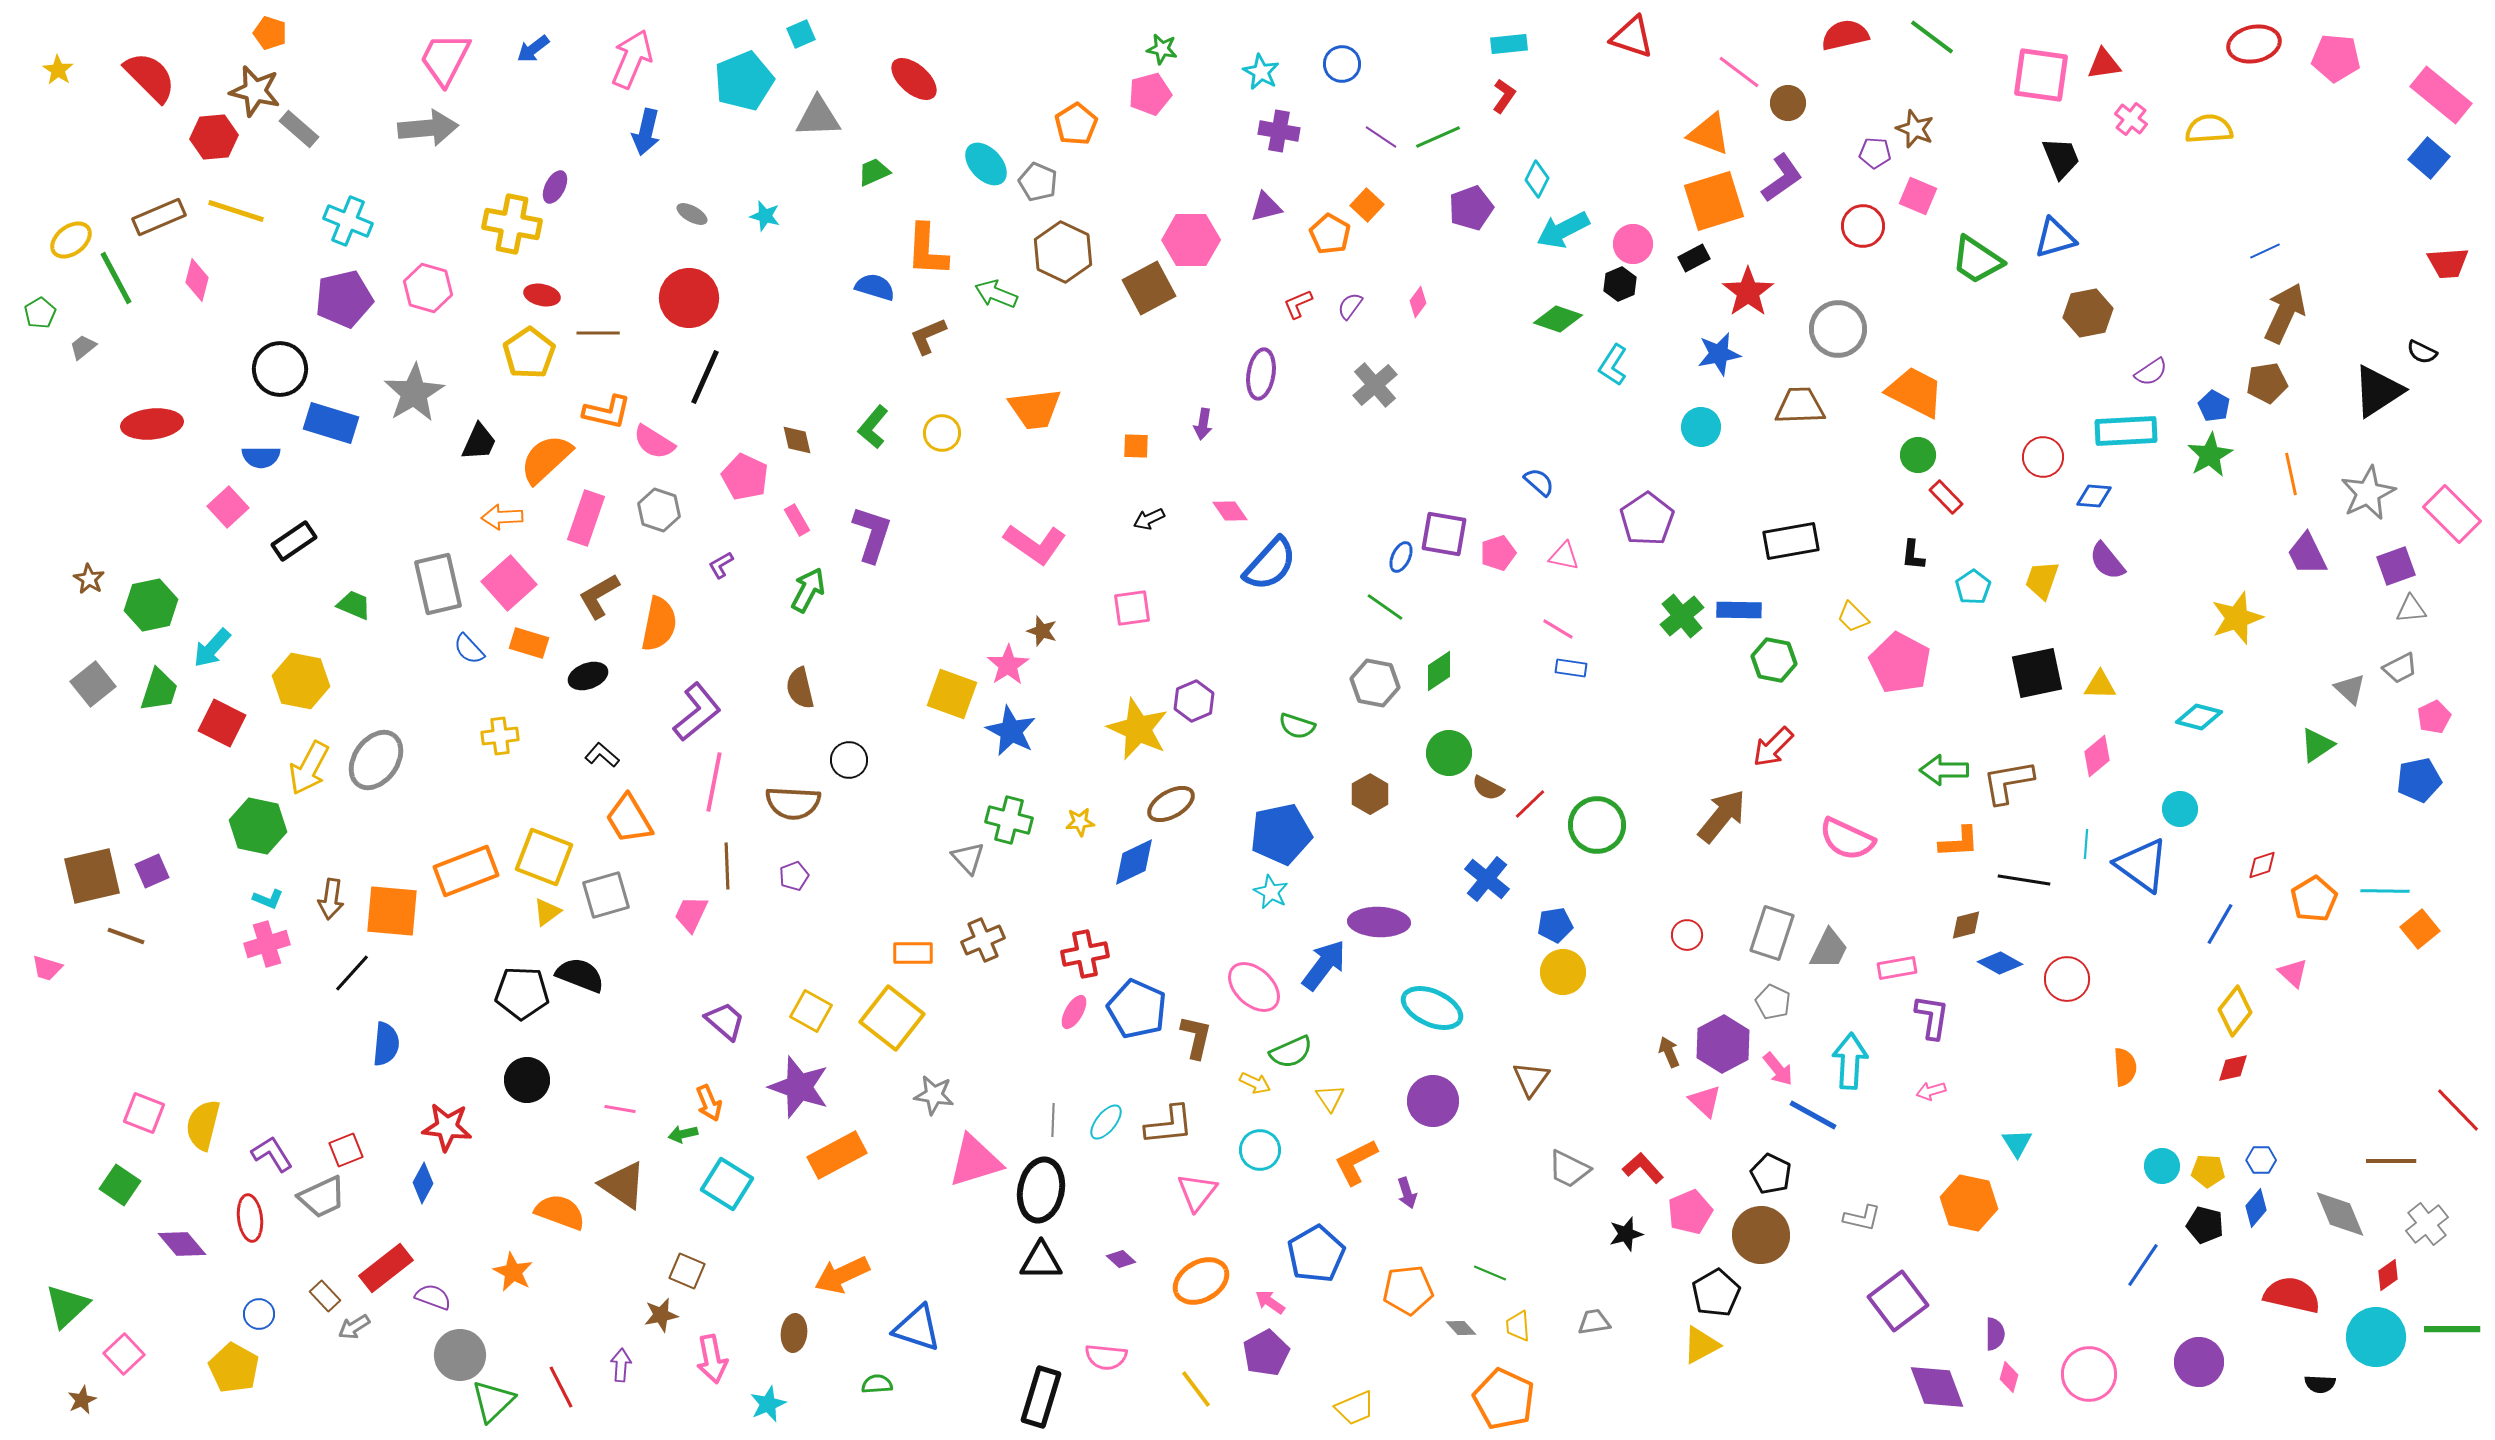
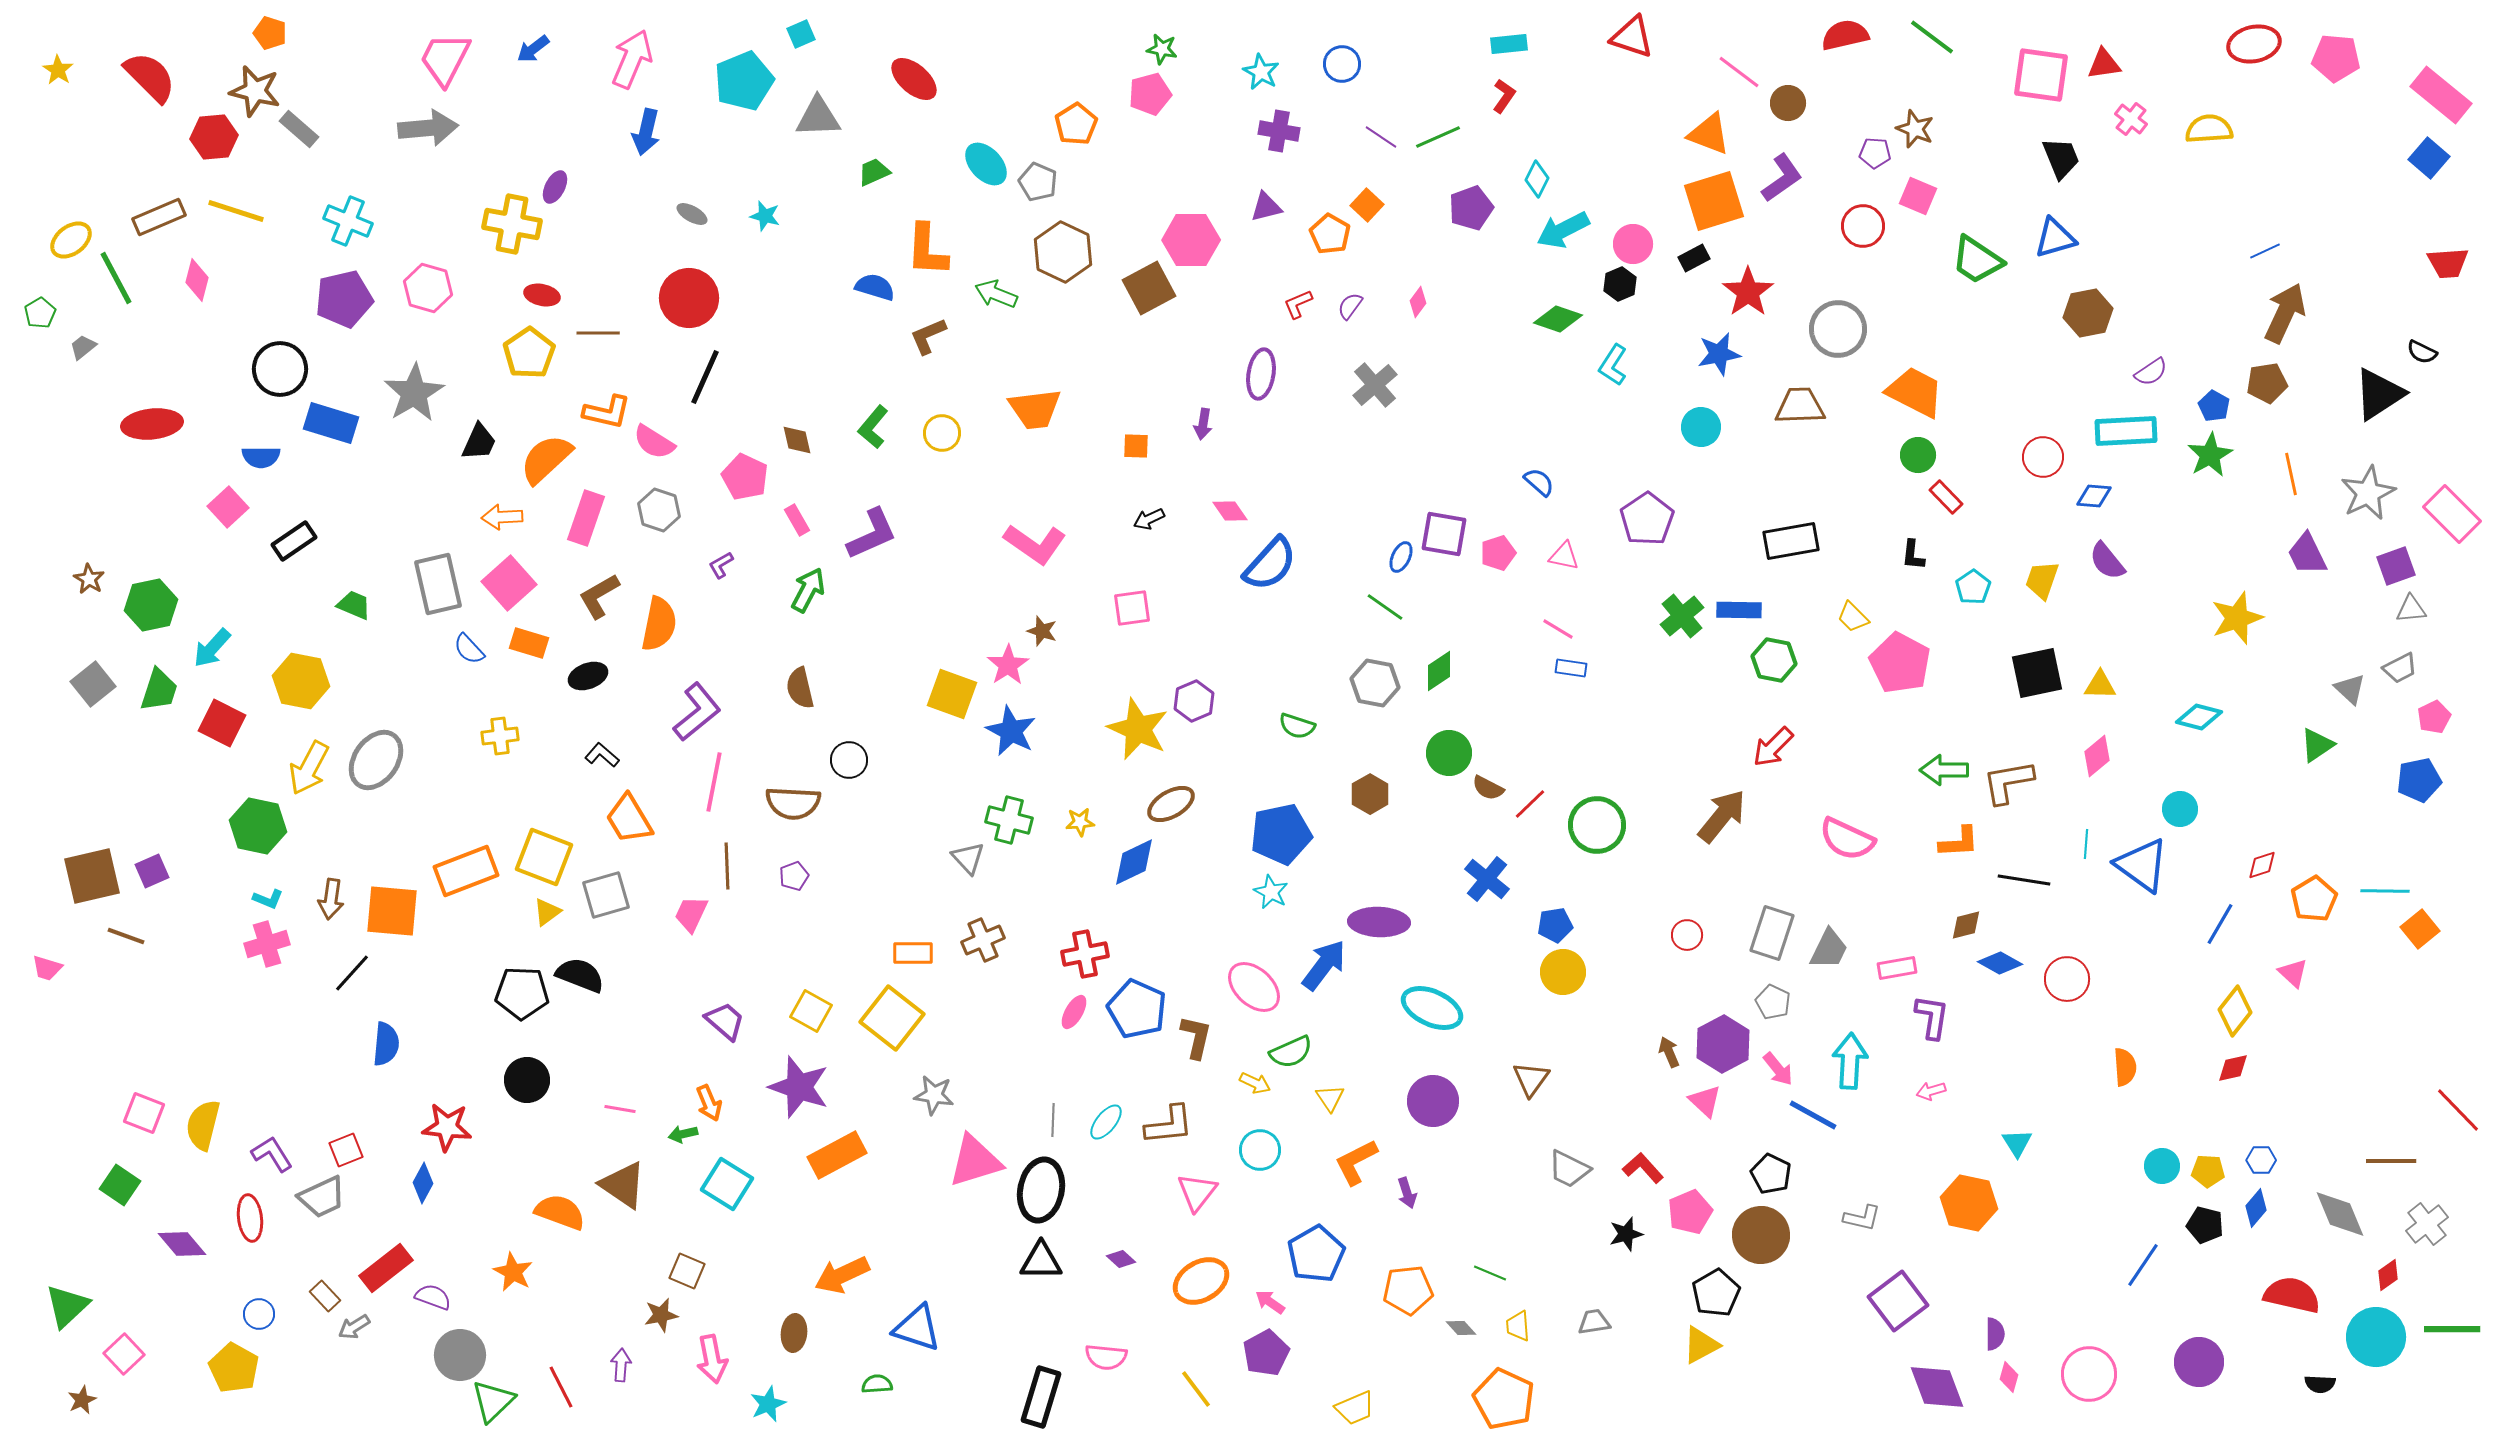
black triangle at (2378, 391): moved 1 px right, 3 px down
purple L-shape at (872, 534): rotated 48 degrees clockwise
